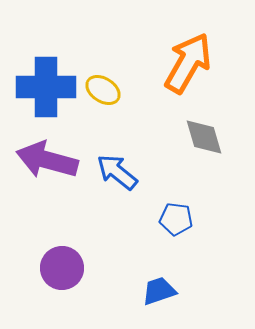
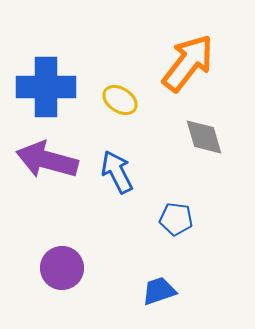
orange arrow: rotated 8 degrees clockwise
yellow ellipse: moved 17 px right, 10 px down
blue arrow: rotated 24 degrees clockwise
